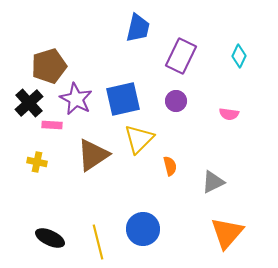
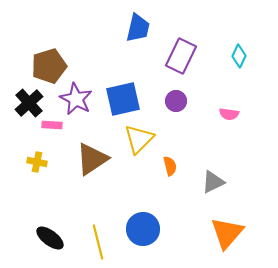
brown triangle: moved 1 px left, 4 px down
black ellipse: rotated 12 degrees clockwise
